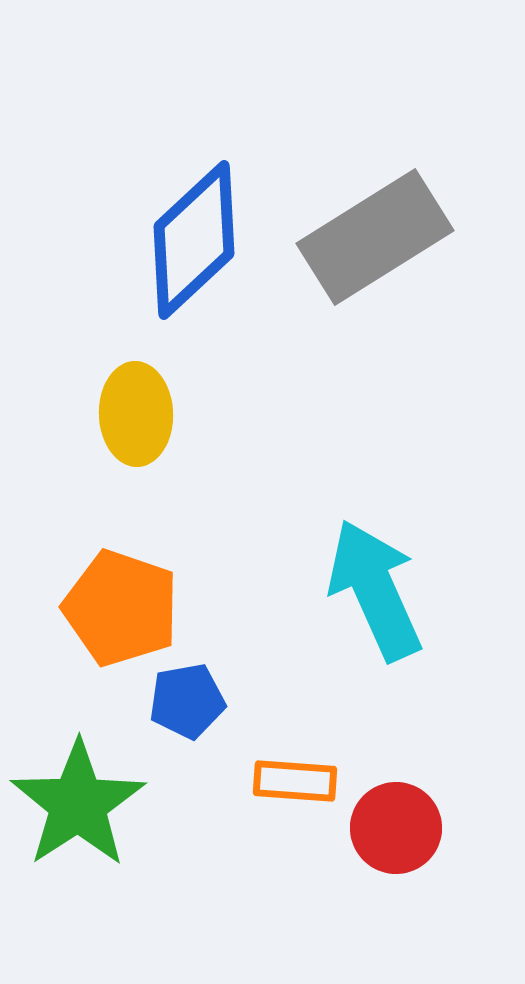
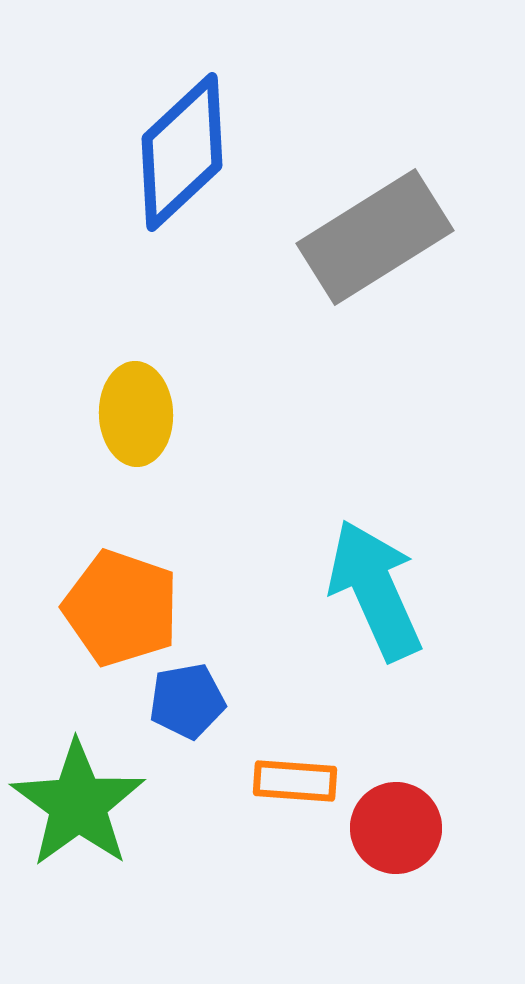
blue diamond: moved 12 px left, 88 px up
green star: rotated 3 degrees counterclockwise
